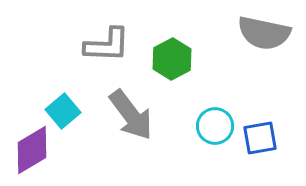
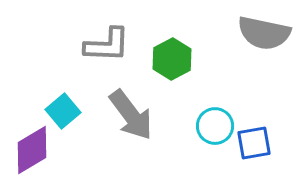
blue square: moved 6 px left, 5 px down
